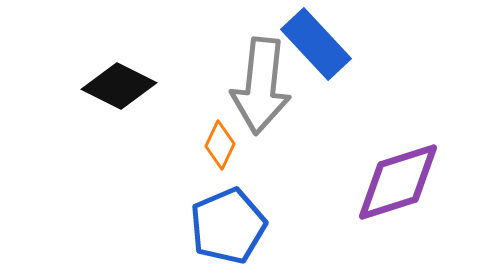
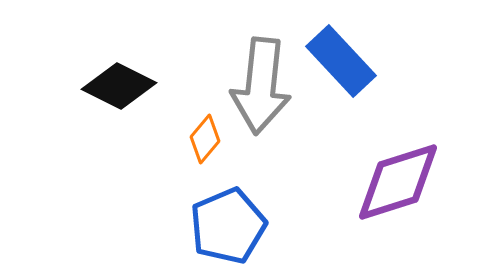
blue rectangle: moved 25 px right, 17 px down
orange diamond: moved 15 px left, 6 px up; rotated 15 degrees clockwise
